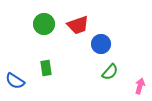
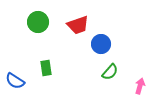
green circle: moved 6 px left, 2 px up
